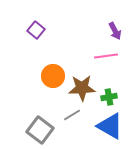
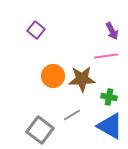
purple arrow: moved 3 px left
brown star: moved 9 px up
green cross: rotated 21 degrees clockwise
